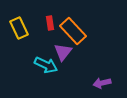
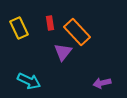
orange rectangle: moved 4 px right, 1 px down
cyan arrow: moved 17 px left, 16 px down
